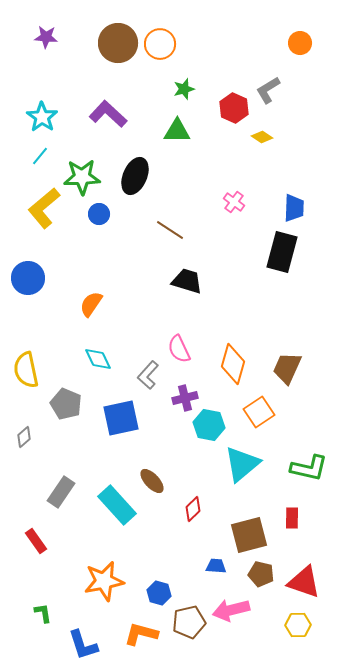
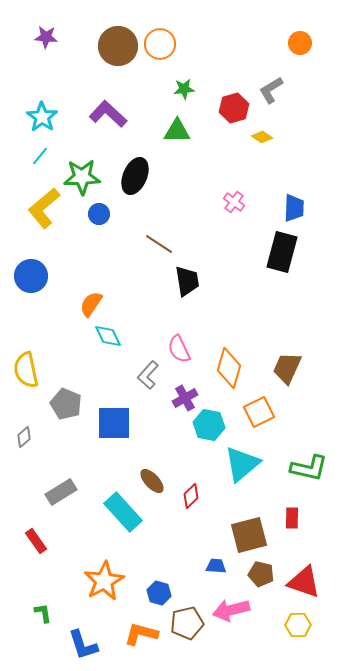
brown circle at (118, 43): moved 3 px down
green star at (184, 89): rotated 10 degrees clockwise
gray L-shape at (268, 90): moved 3 px right
red hexagon at (234, 108): rotated 20 degrees clockwise
brown line at (170, 230): moved 11 px left, 14 px down
blue circle at (28, 278): moved 3 px right, 2 px up
black trapezoid at (187, 281): rotated 64 degrees clockwise
cyan diamond at (98, 359): moved 10 px right, 23 px up
orange diamond at (233, 364): moved 4 px left, 4 px down
purple cross at (185, 398): rotated 15 degrees counterclockwise
orange square at (259, 412): rotated 8 degrees clockwise
blue square at (121, 418): moved 7 px left, 5 px down; rotated 12 degrees clockwise
gray rectangle at (61, 492): rotated 24 degrees clockwise
cyan rectangle at (117, 505): moved 6 px right, 7 px down
red diamond at (193, 509): moved 2 px left, 13 px up
orange star at (104, 581): rotated 18 degrees counterclockwise
brown pentagon at (189, 622): moved 2 px left, 1 px down
